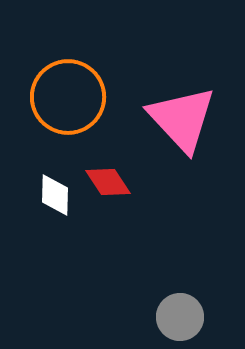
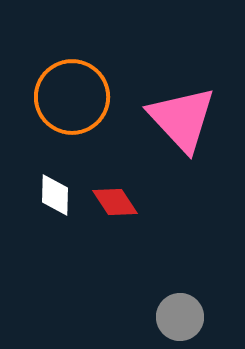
orange circle: moved 4 px right
red diamond: moved 7 px right, 20 px down
